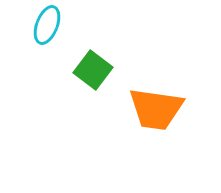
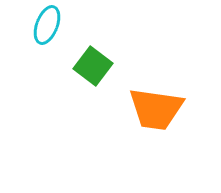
green square: moved 4 px up
